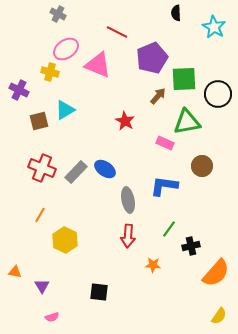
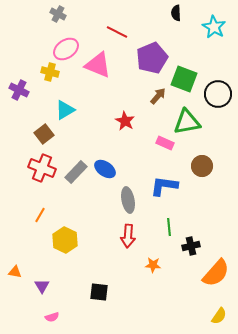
green square: rotated 24 degrees clockwise
brown square: moved 5 px right, 13 px down; rotated 24 degrees counterclockwise
green line: moved 2 px up; rotated 42 degrees counterclockwise
